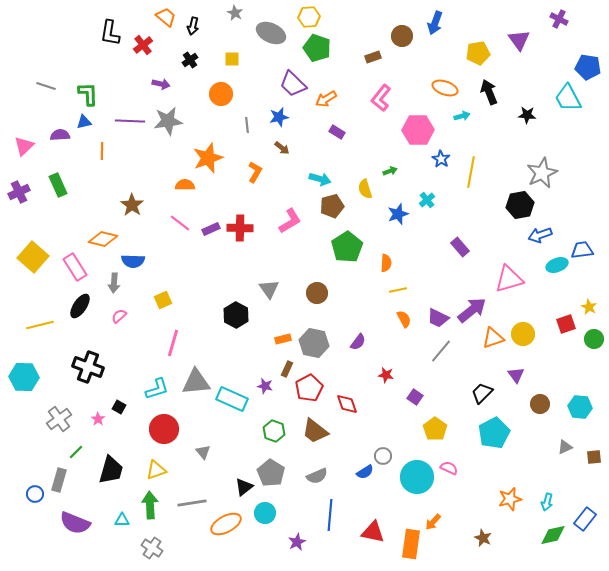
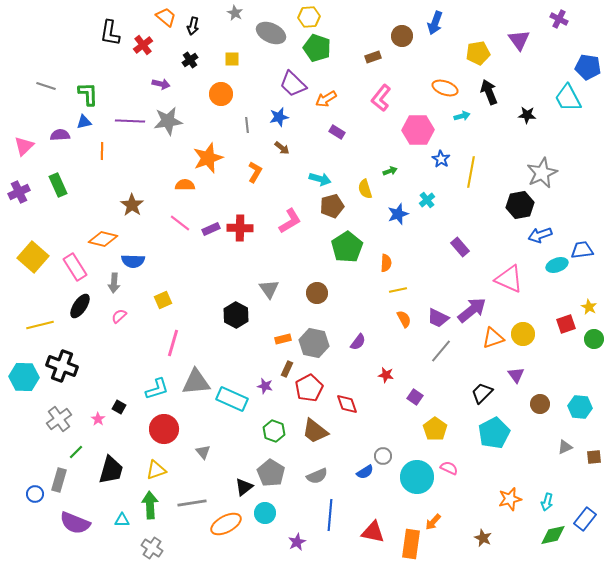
pink triangle at (509, 279): rotated 40 degrees clockwise
black cross at (88, 367): moved 26 px left, 1 px up
